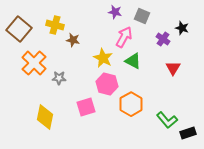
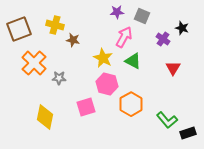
purple star: moved 2 px right; rotated 16 degrees counterclockwise
brown square: rotated 30 degrees clockwise
